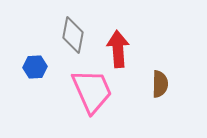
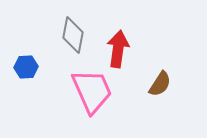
red arrow: rotated 12 degrees clockwise
blue hexagon: moved 9 px left
brown semicircle: rotated 32 degrees clockwise
